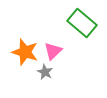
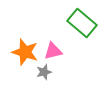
pink triangle: rotated 30 degrees clockwise
gray star: moved 1 px left; rotated 28 degrees clockwise
